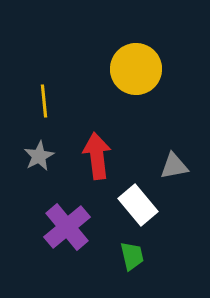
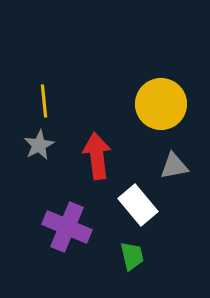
yellow circle: moved 25 px right, 35 px down
gray star: moved 11 px up
purple cross: rotated 27 degrees counterclockwise
